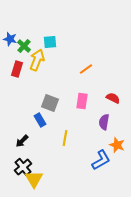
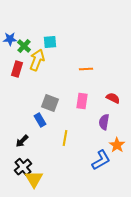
blue star: rotated 16 degrees counterclockwise
orange line: rotated 32 degrees clockwise
orange star: rotated 14 degrees clockwise
